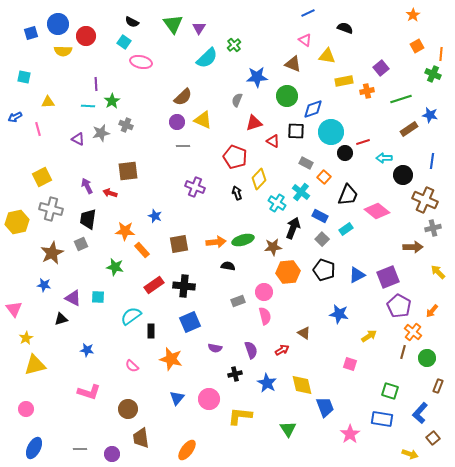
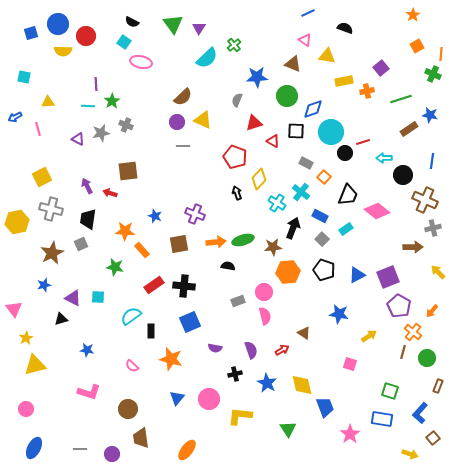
purple cross at (195, 187): moved 27 px down
blue star at (44, 285): rotated 24 degrees counterclockwise
